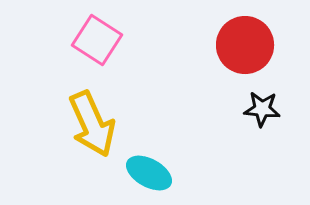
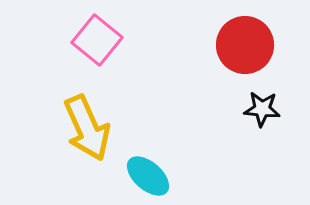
pink square: rotated 6 degrees clockwise
yellow arrow: moved 5 px left, 4 px down
cyan ellipse: moved 1 px left, 3 px down; rotated 12 degrees clockwise
